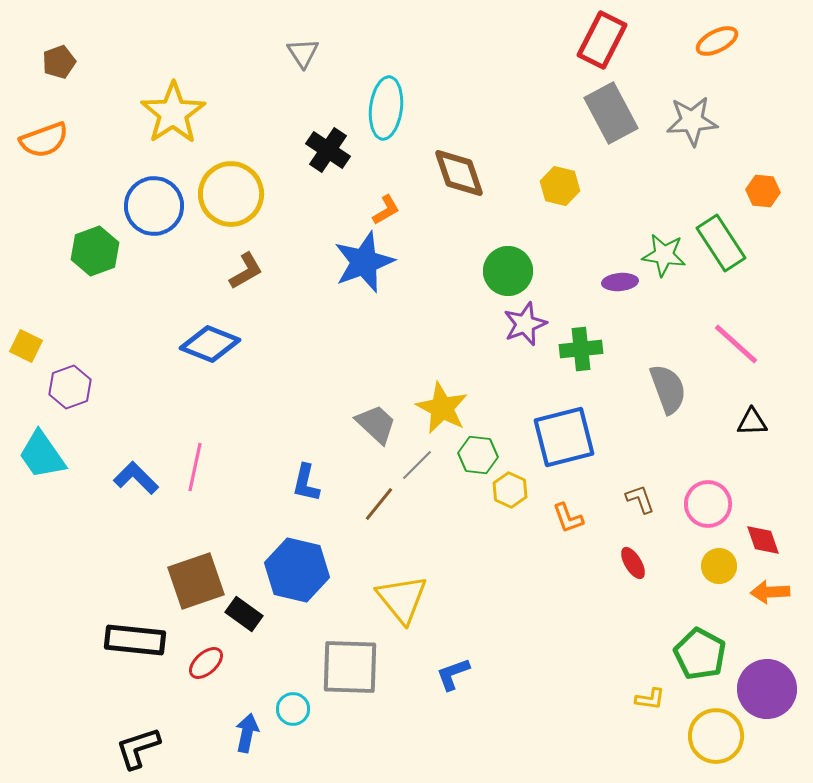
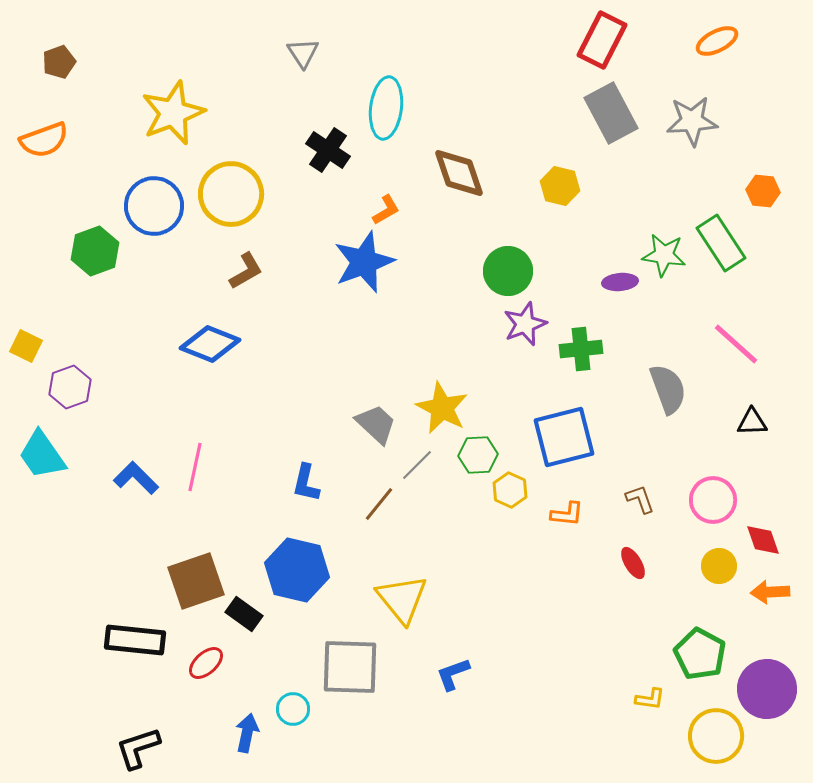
yellow star at (173, 113): rotated 12 degrees clockwise
green hexagon at (478, 455): rotated 9 degrees counterclockwise
pink circle at (708, 504): moved 5 px right, 4 px up
orange L-shape at (568, 518): moved 1 px left, 4 px up; rotated 64 degrees counterclockwise
